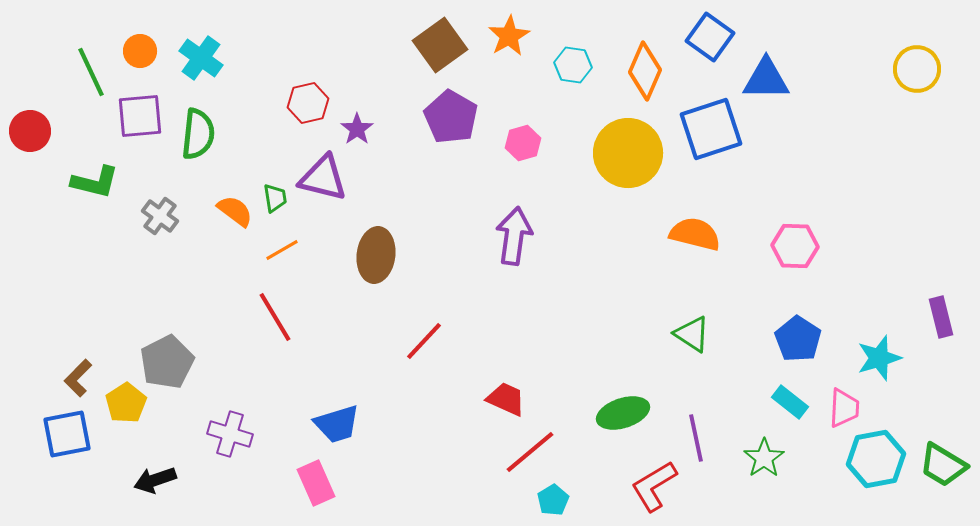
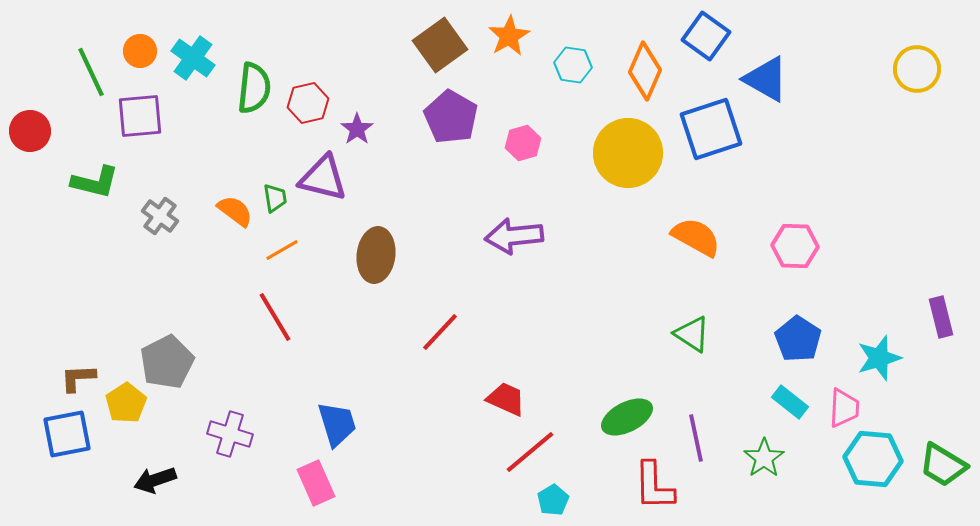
blue square at (710, 37): moved 4 px left, 1 px up
cyan cross at (201, 58): moved 8 px left
blue triangle at (766, 79): rotated 30 degrees clockwise
green semicircle at (198, 134): moved 56 px right, 46 px up
orange semicircle at (695, 234): moved 1 px right, 3 px down; rotated 15 degrees clockwise
purple arrow at (514, 236): rotated 104 degrees counterclockwise
red line at (424, 341): moved 16 px right, 9 px up
brown L-shape at (78, 378): rotated 42 degrees clockwise
green ellipse at (623, 413): moved 4 px right, 4 px down; rotated 9 degrees counterclockwise
blue trapezoid at (337, 424): rotated 90 degrees counterclockwise
cyan hexagon at (876, 459): moved 3 px left; rotated 16 degrees clockwise
red L-shape at (654, 486): rotated 60 degrees counterclockwise
